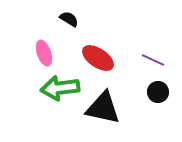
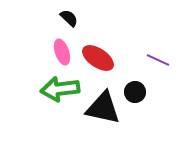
black semicircle: moved 1 px up; rotated 12 degrees clockwise
pink ellipse: moved 18 px right, 1 px up
purple line: moved 5 px right
green arrow: moved 1 px down
black circle: moved 23 px left
